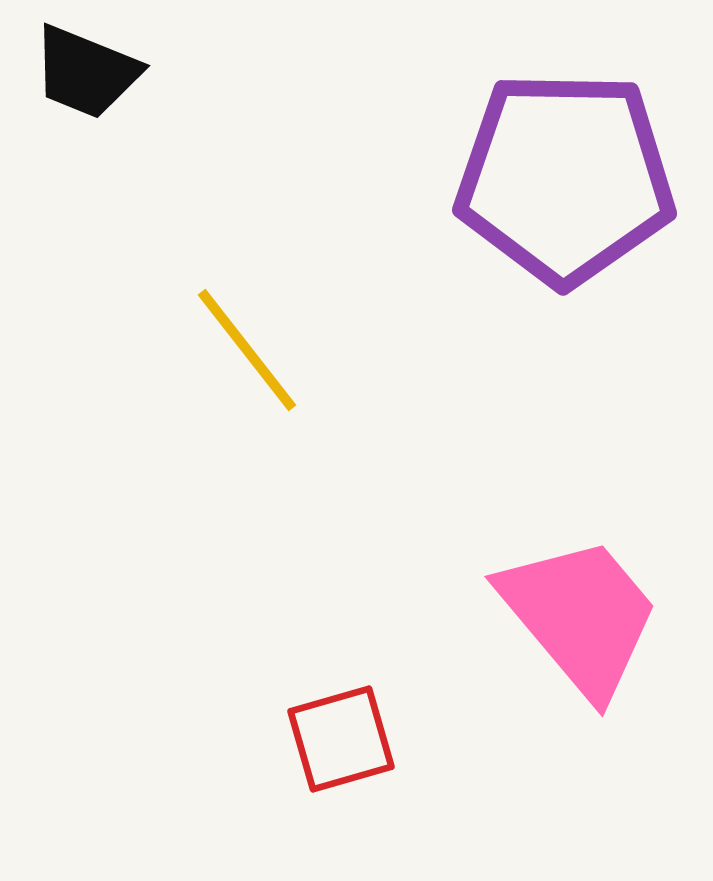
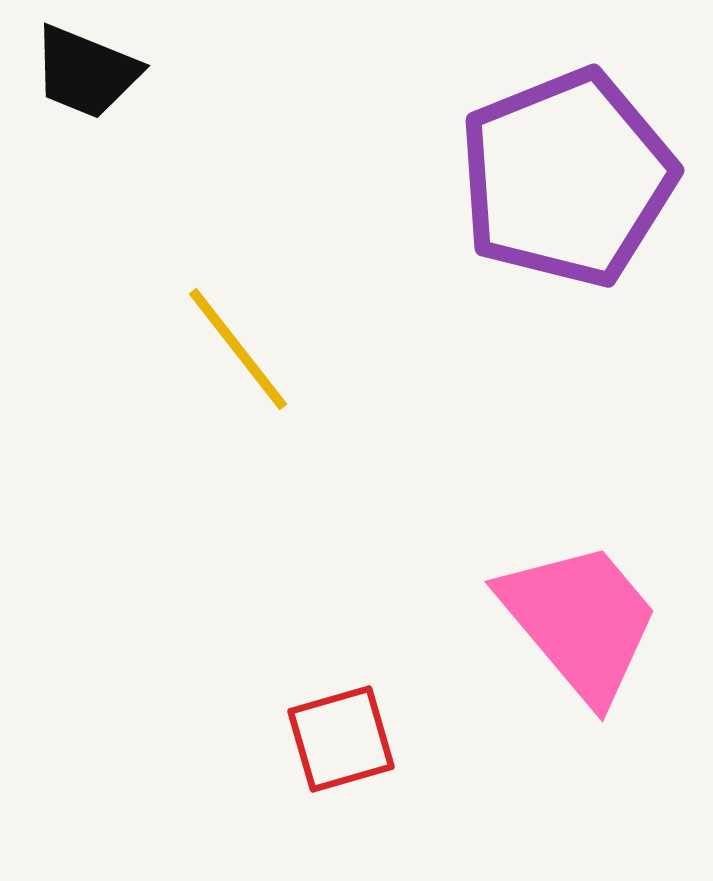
purple pentagon: moved 2 px right; rotated 23 degrees counterclockwise
yellow line: moved 9 px left, 1 px up
pink trapezoid: moved 5 px down
